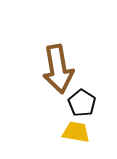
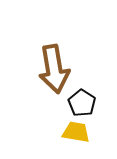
brown arrow: moved 4 px left
